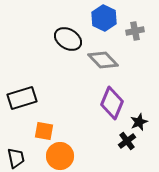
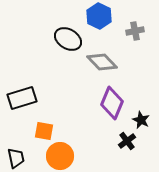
blue hexagon: moved 5 px left, 2 px up
gray diamond: moved 1 px left, 2 px down
black star: moved 2 px right, 2 px up; rotated 24 degrees counterclockwise
